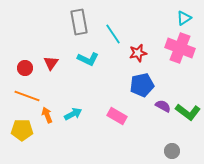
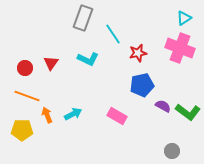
gray rectangle: moved 4 px right, 4 px up; rotated 30 degrees clockwise
